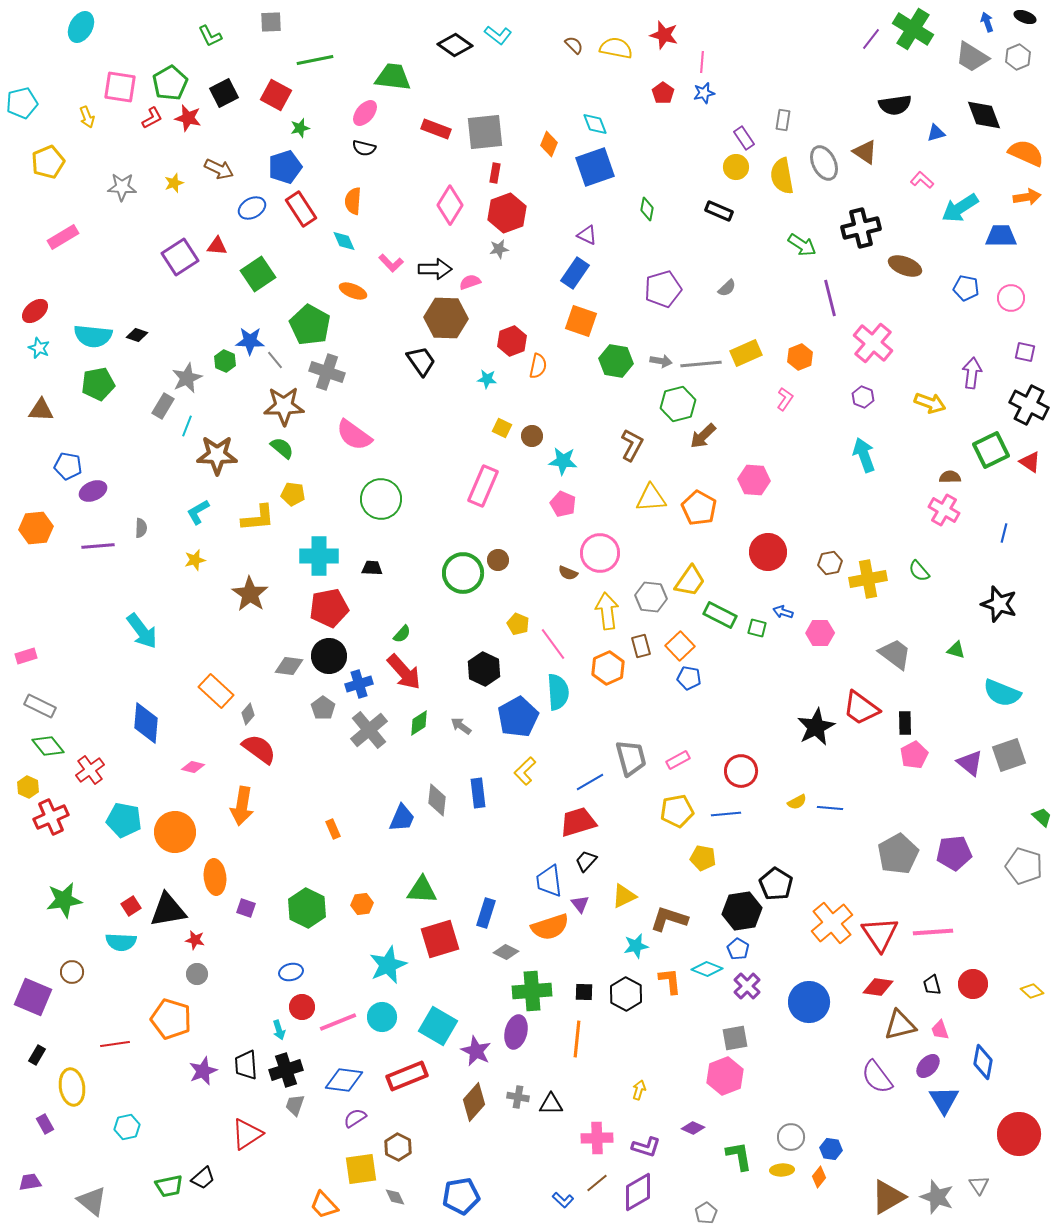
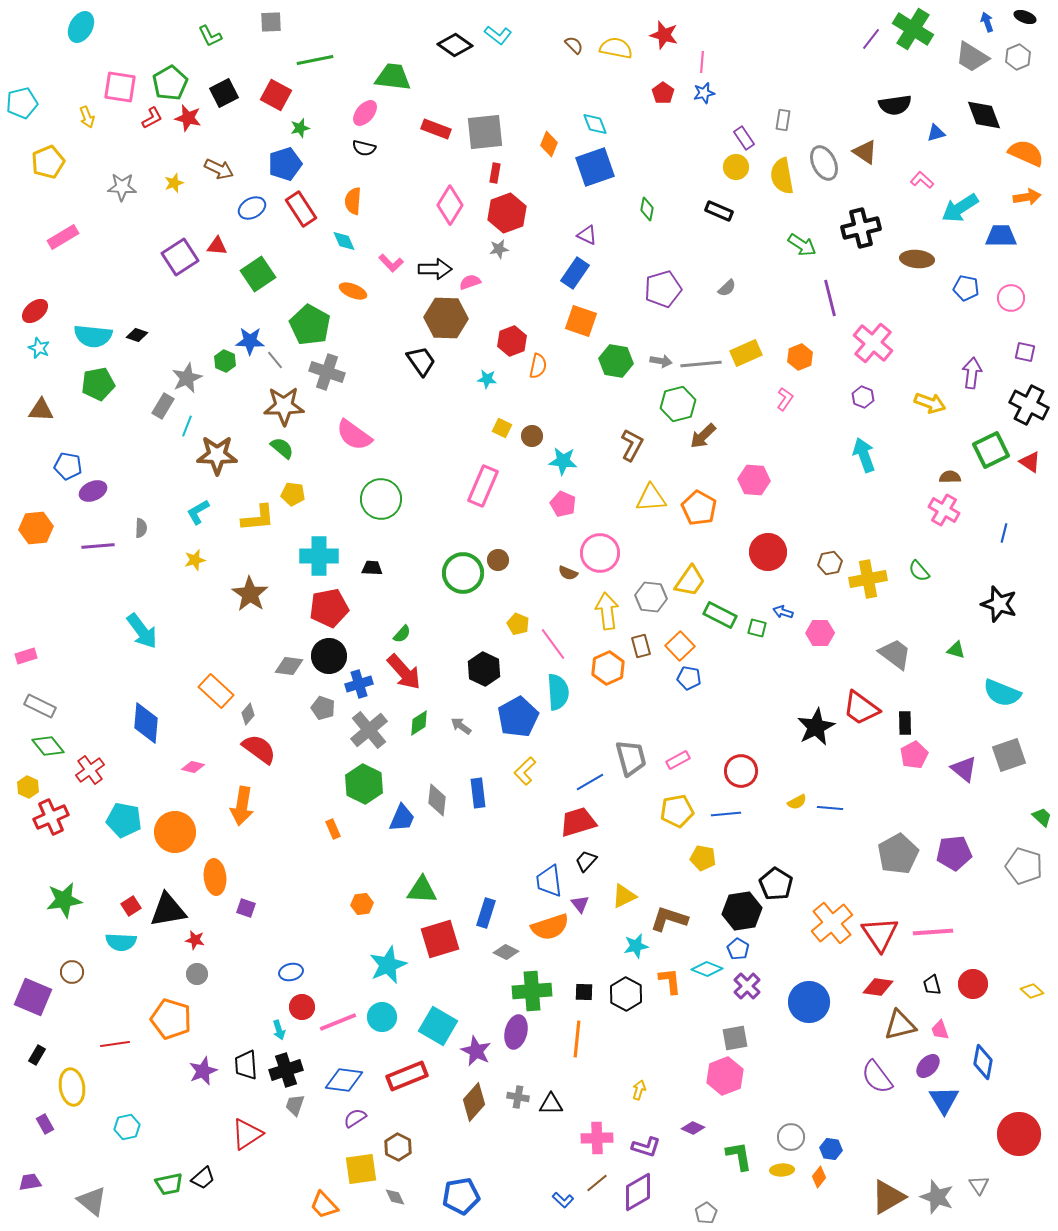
blue pentagon at (285, 167): moved 3 px up
brown ellipse at (905, 266): moved 12 px right, 7 px up; rotated 16 degrees counterclockwise
gray pentagon at (323, 708): rotated 15 degrees counterclockwise
purple triangle at (970, 763): moved 6 px left, 6 px down
green hexagon at (307, 908): moved 57 px right, 124 px up
green trapezoid at (169, 1186): moved 2 px up
